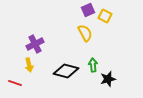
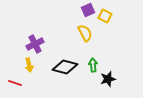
black diamond: moved 1 px left, 4 px up
